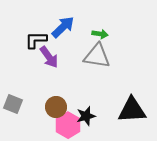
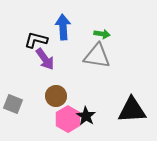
blue arrow: rotated 50 degrees counterclockwise
green arrow: moved 2 px right
black L-shape: rotated 15 degrees clockwise
purple arrow: moved 4 px left, 2 px down
brown circle: moved 11 px up
black star: rotated 24 degrees counterclockwise
pink hexagon: moved 6 px up
